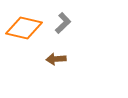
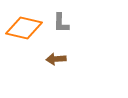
gray L-shape: moved 2 px left; rotated 135 degrees clockwise
